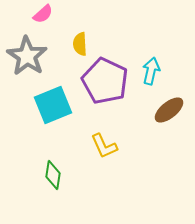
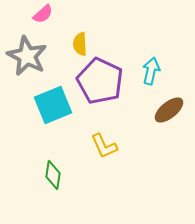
gray star: rotated 6 degrees counterclockwise
purple pentagon: moved 5 px left
